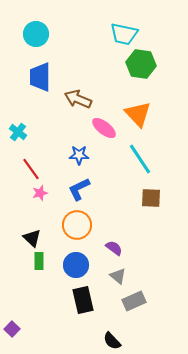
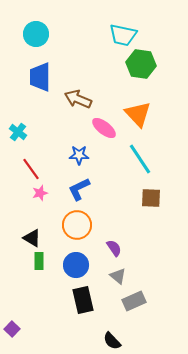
cyan trapezoid: moved 1 px left, 1 px down
black triangle: rotated 12 degrees counterclockwise
purple semicircle: rotated 18 degrees clockwise
